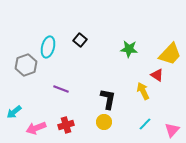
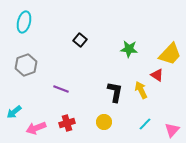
cyan ellipse: moved 24 px left, 25 px up
yellow arrow: moved 2 px left, 1 px up
black L-shape: moved 7 px right, 7 px up
red cross: moved 1 px right, 2 px up
